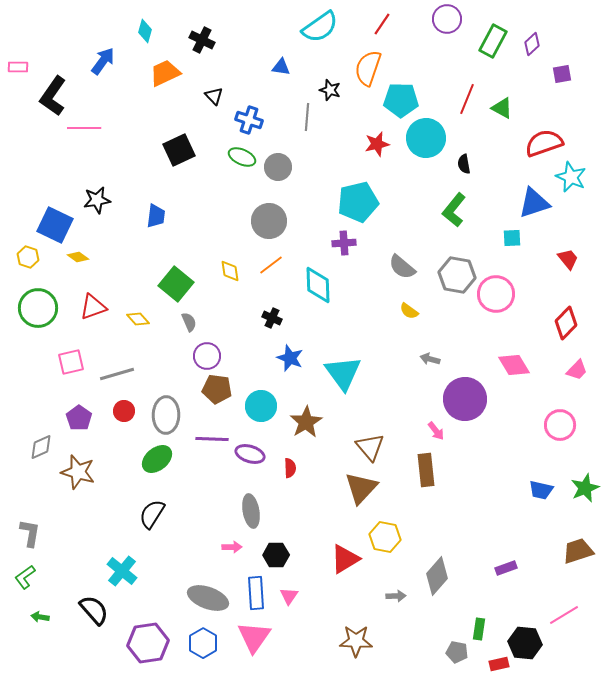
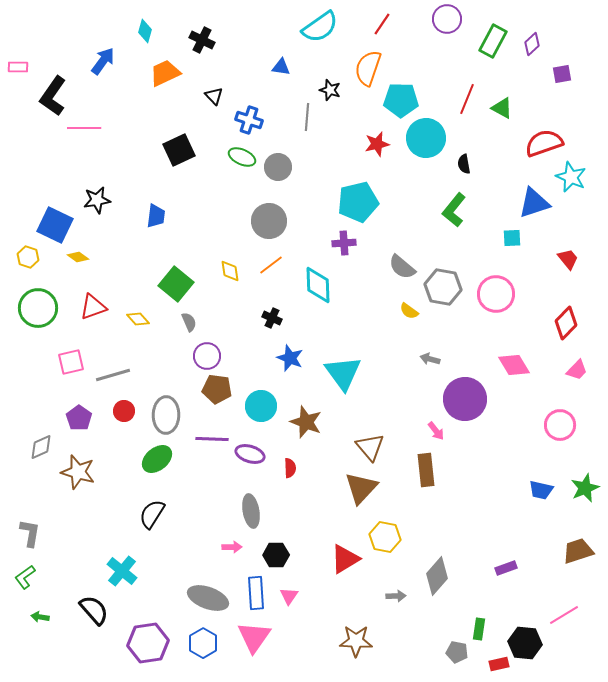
gray hexagon at (457, 275): moved 14 px left, 12 px down
gray line at (117, 374): moved 4 px left, 1 px down
brown star at (306, 422): rotated 20 degrees counterclockwise
